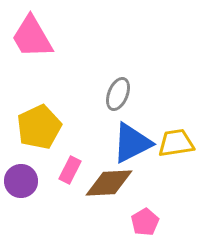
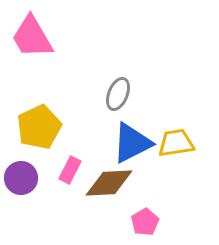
purple circle: moved 3 px up
